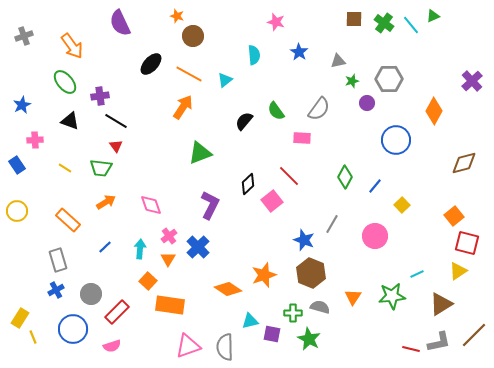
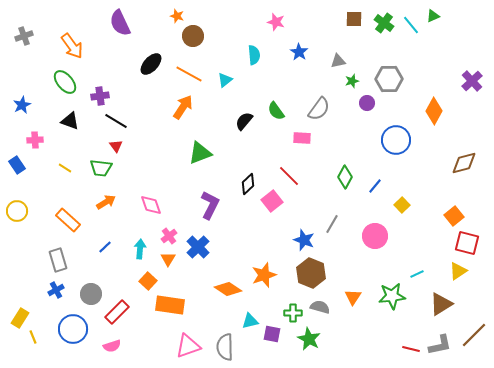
gray L-shape at (439, 342): moved 1 px right, 3 px down
